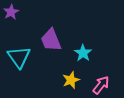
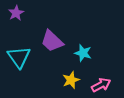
purple star: moved 5 px right, 1 px down
purple trapezoid: moved 1 px right, 1 px down; rotated 25 degrees counterclockwise
cyan star: rotated 18 degrees counterclockwise
pink arrow: rotated 24 degrees clockwise
